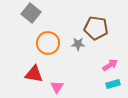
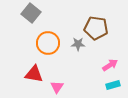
cyan rectangle: moved 1 px down
